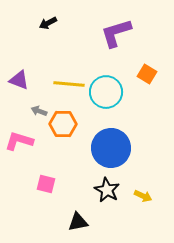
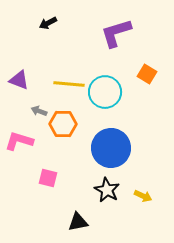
cyan circle: moved 1 px left
pink square: moved 2 px right, 6 px up
